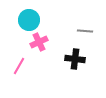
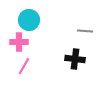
pink cross: moved 20 px left; rotated 24 degrees clockwise
pink line: moved 5 px right
